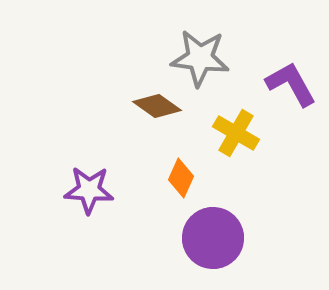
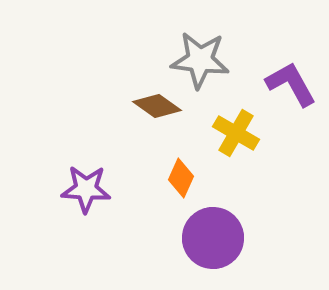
gray star: moved 2 px down
purple star: moved 3 px left, 1 px up
